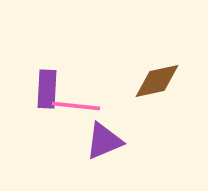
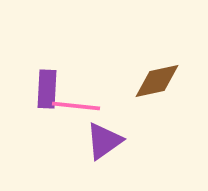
purple triangle: rotated 12 degrees counterclockwise
